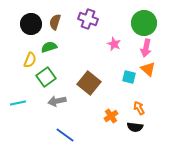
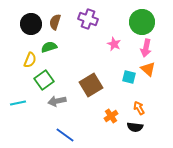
green circle: moved 2 px left, 1 px up
green square: moved 2 px left, 3 px down
brown square: moved 2 px right, 2 px down; rotated 20 degrees clockwise
